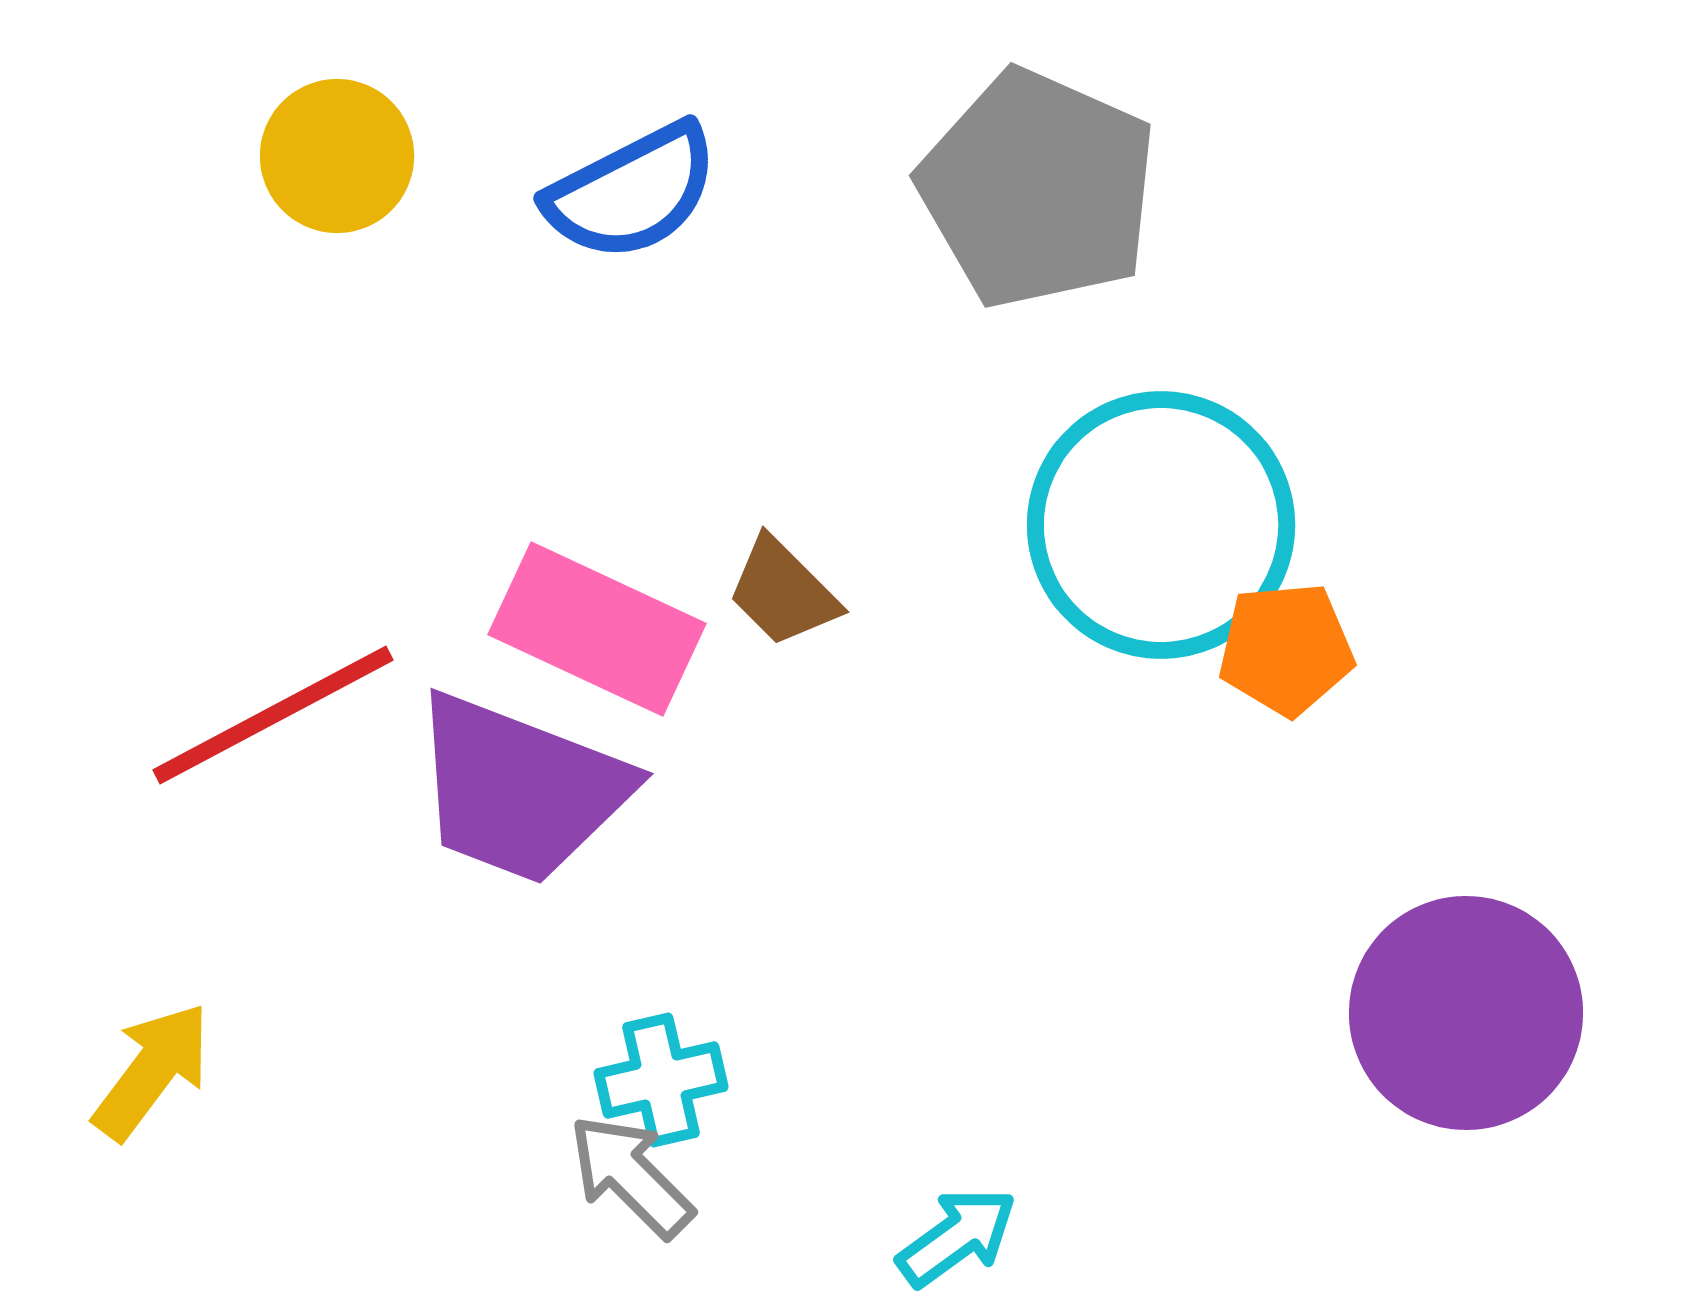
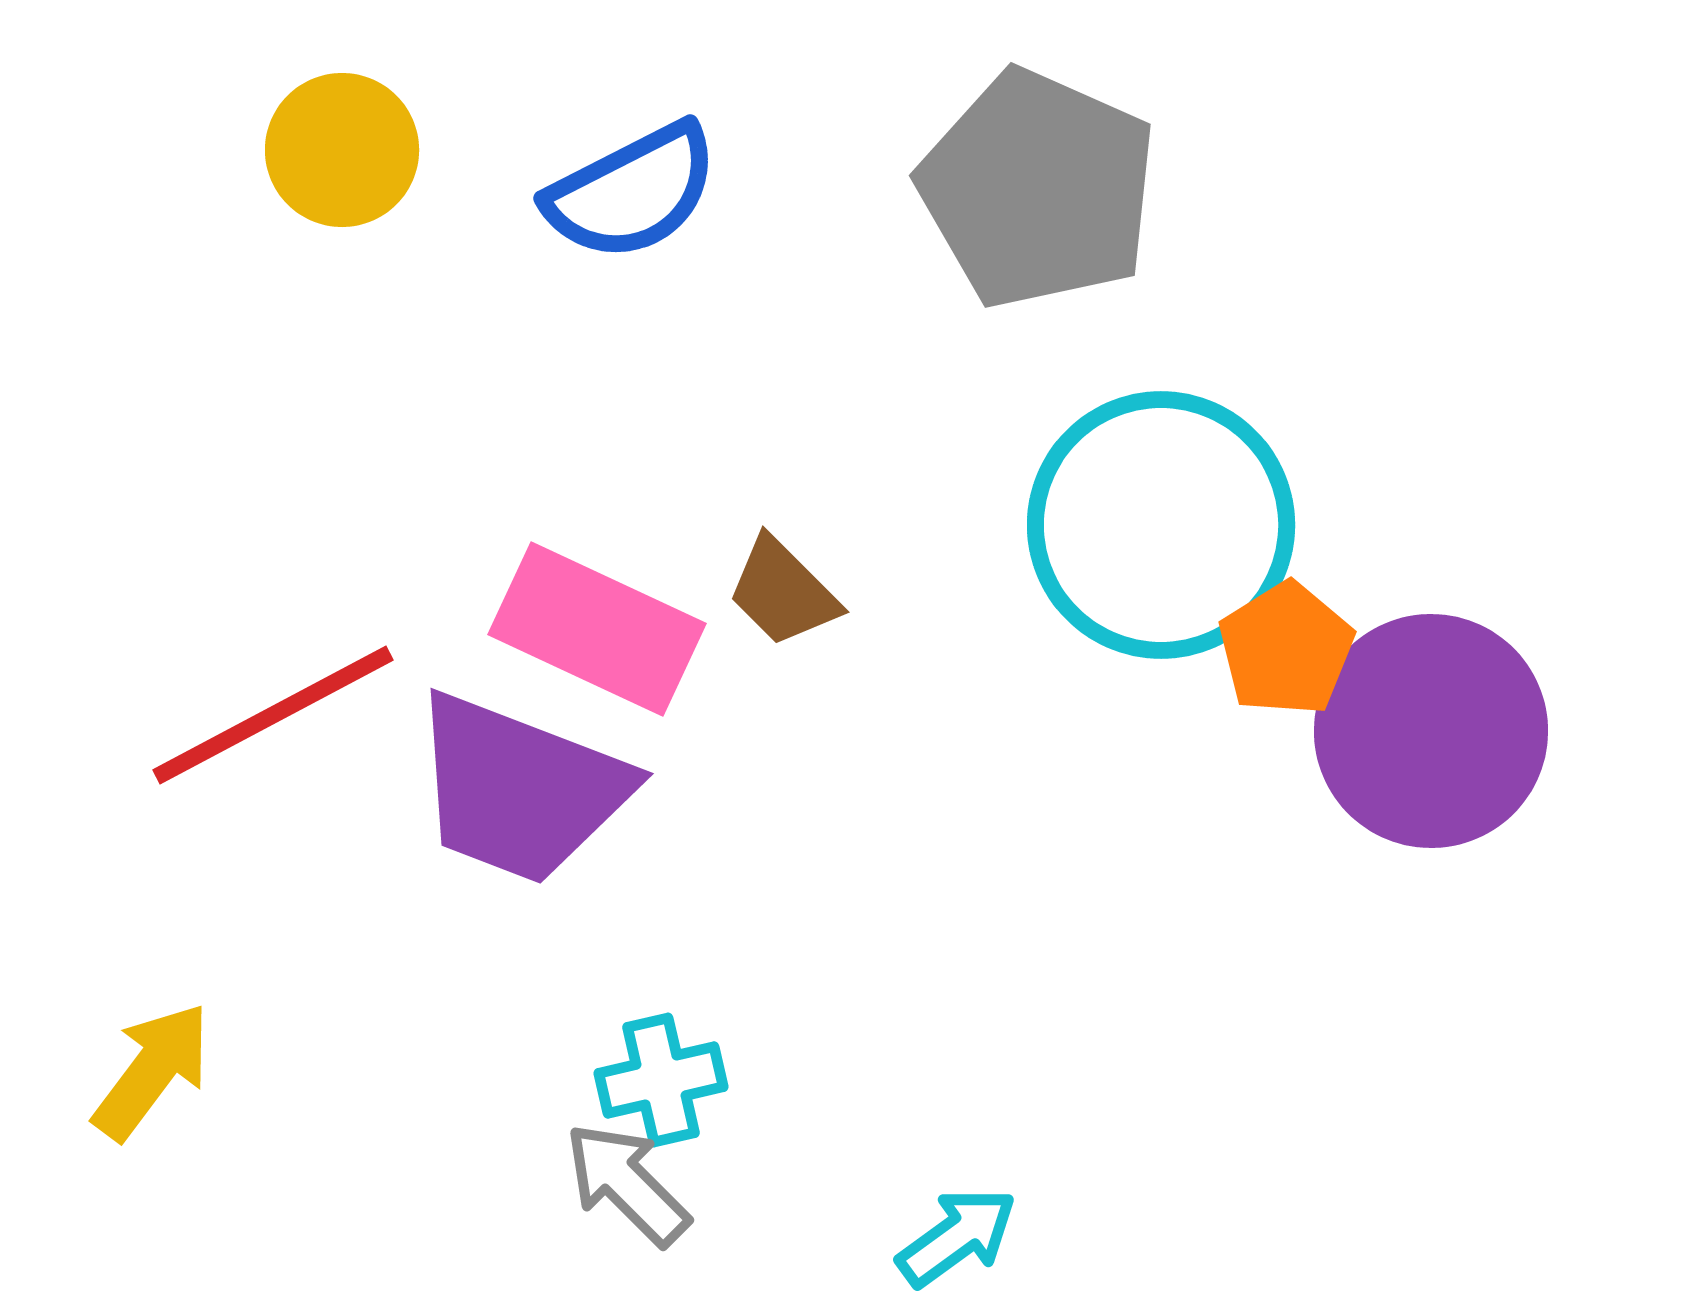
yellow circle: moved 5 px right, 6 px up
orange pentagon: rotated 27 degrees counterclockwise
purple circle: moved 35 px left, 282 px up
gray arrow: moved 4 px left, 8 px down
